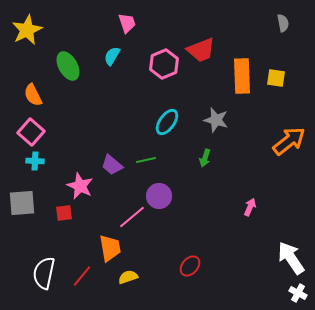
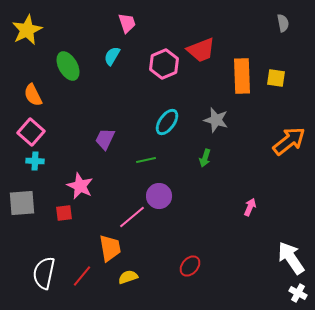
purple trapezoid: moved 7 px left, 26 px up; rotated 75 degrees clockwise
